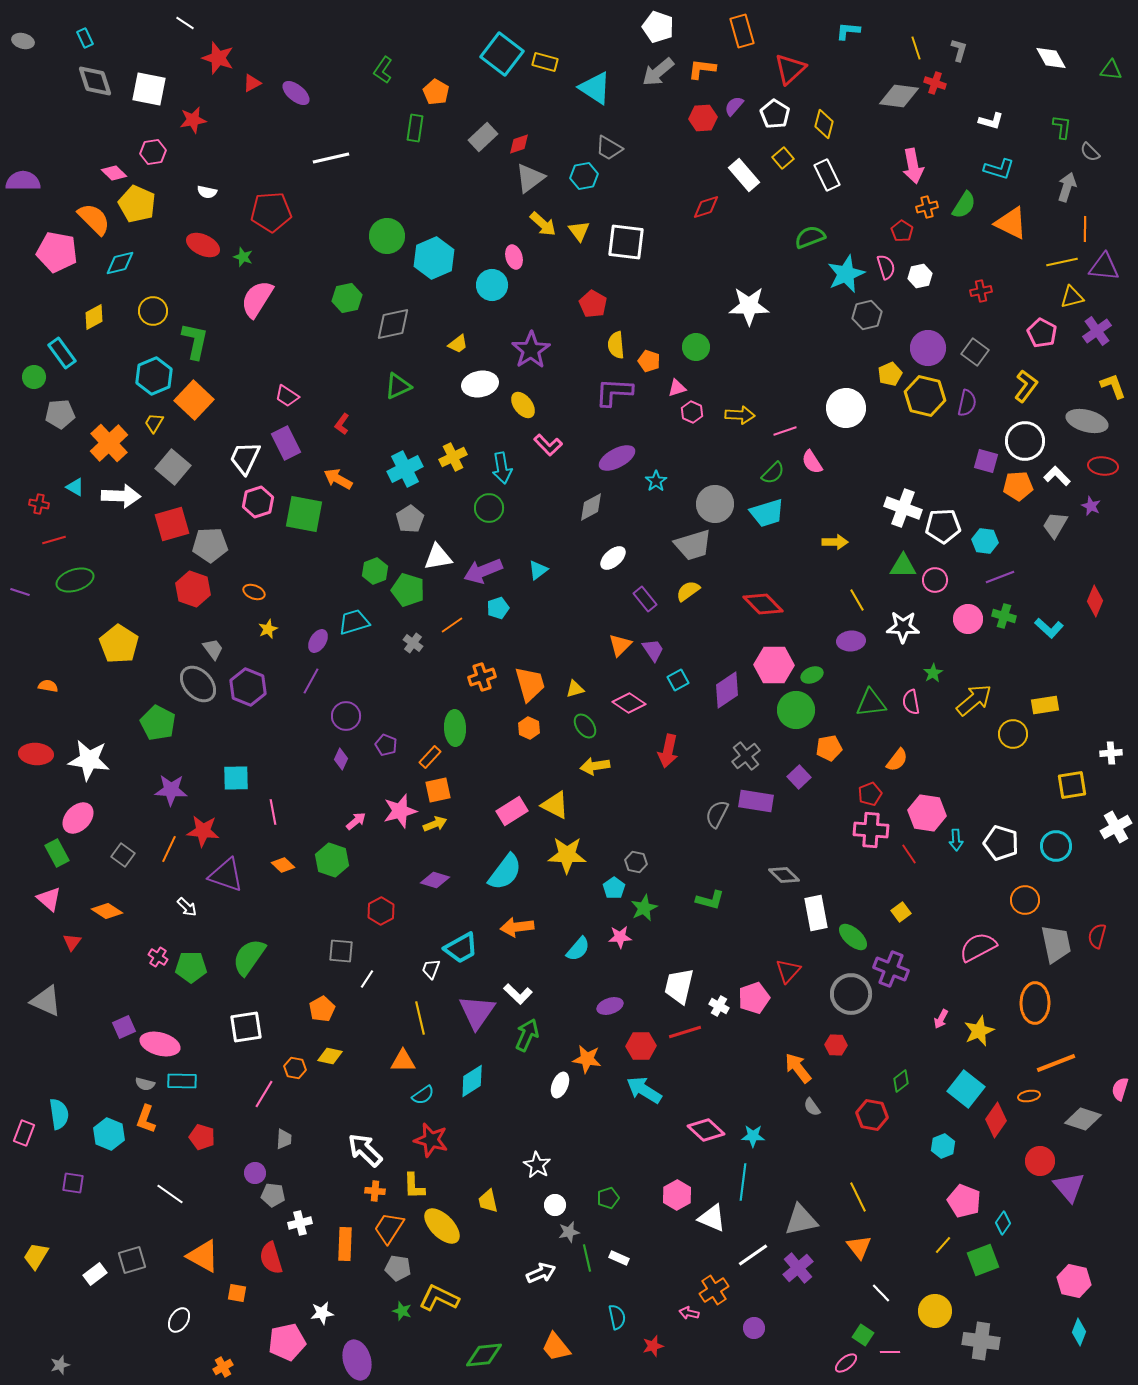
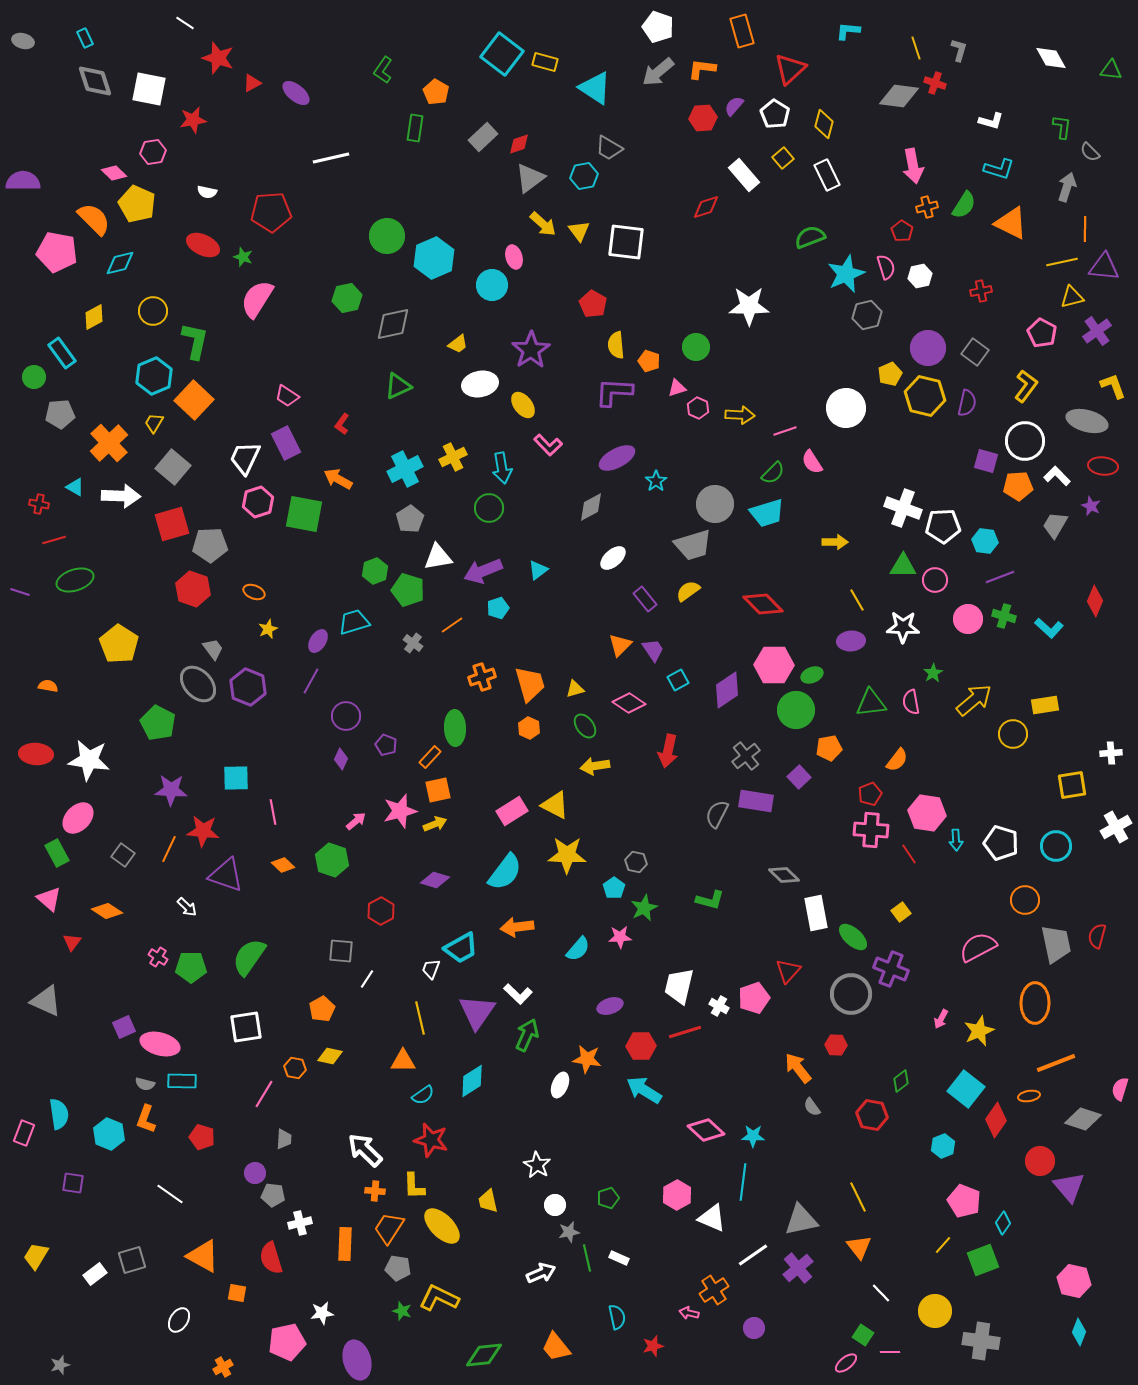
pink hexagon at (692, 412): moved 6 px right, 4 px up
